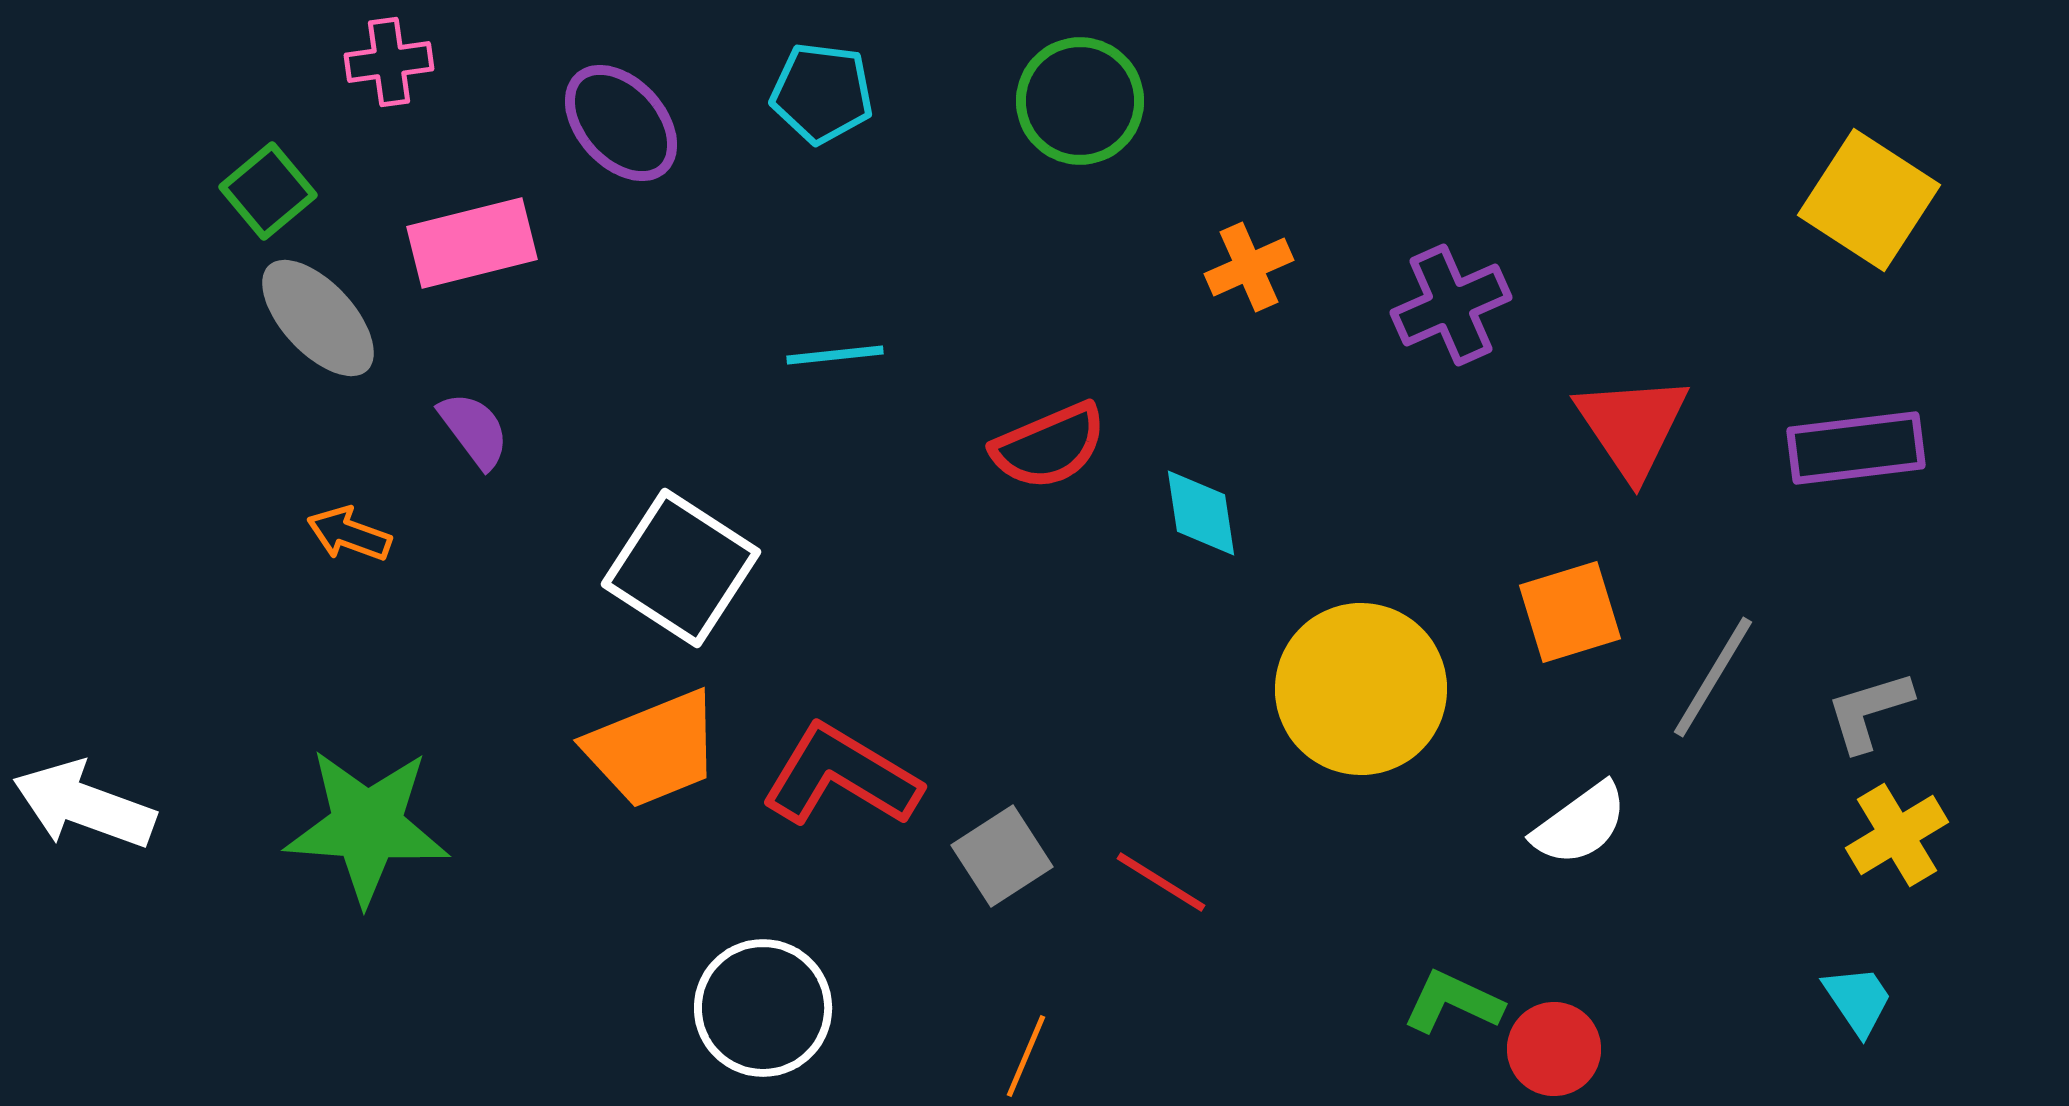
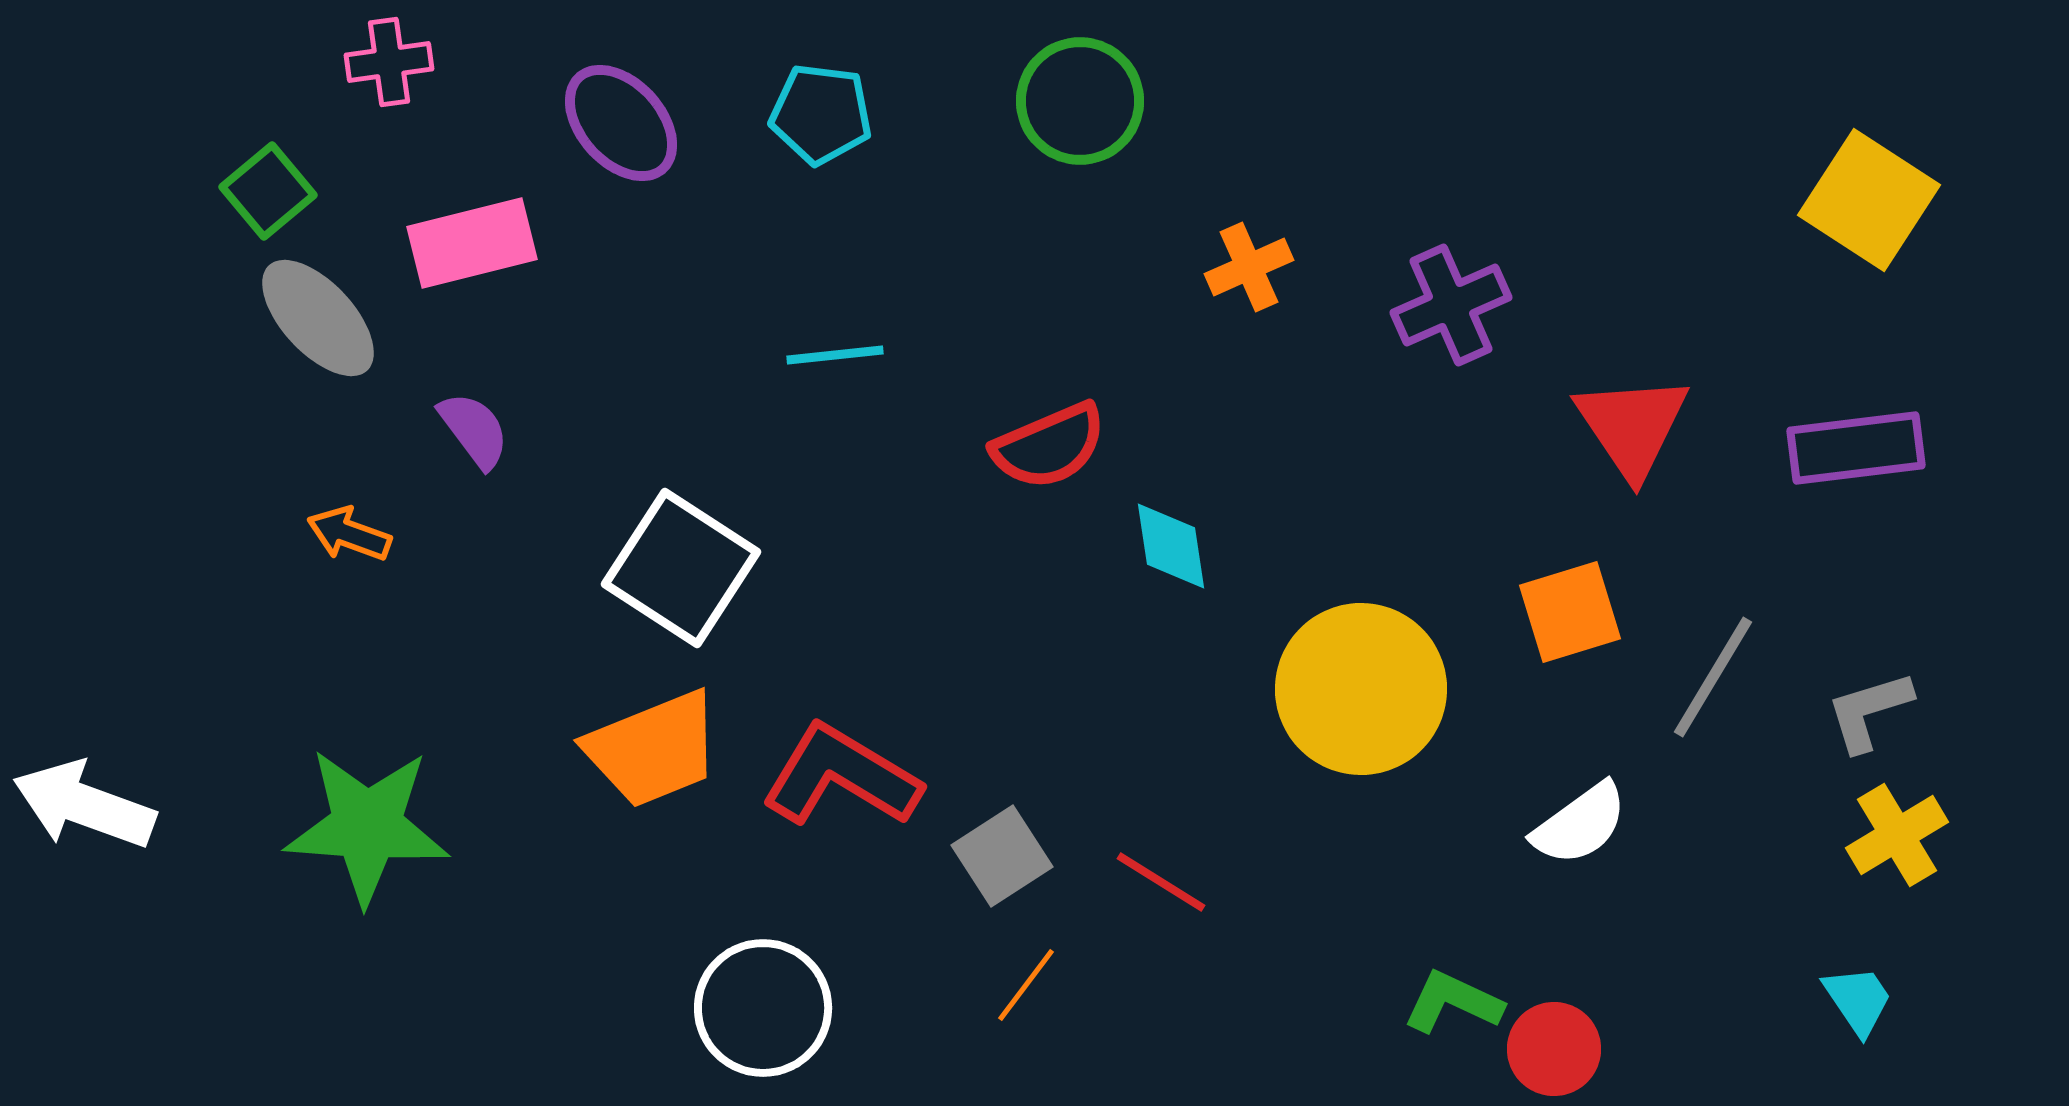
cyan pentagon: moved 1 px left, 21 px down
cyan diamond: moved 30 px left, 33 px down
orange line: moved 71 px up; rotated 14 degrees clockwise
